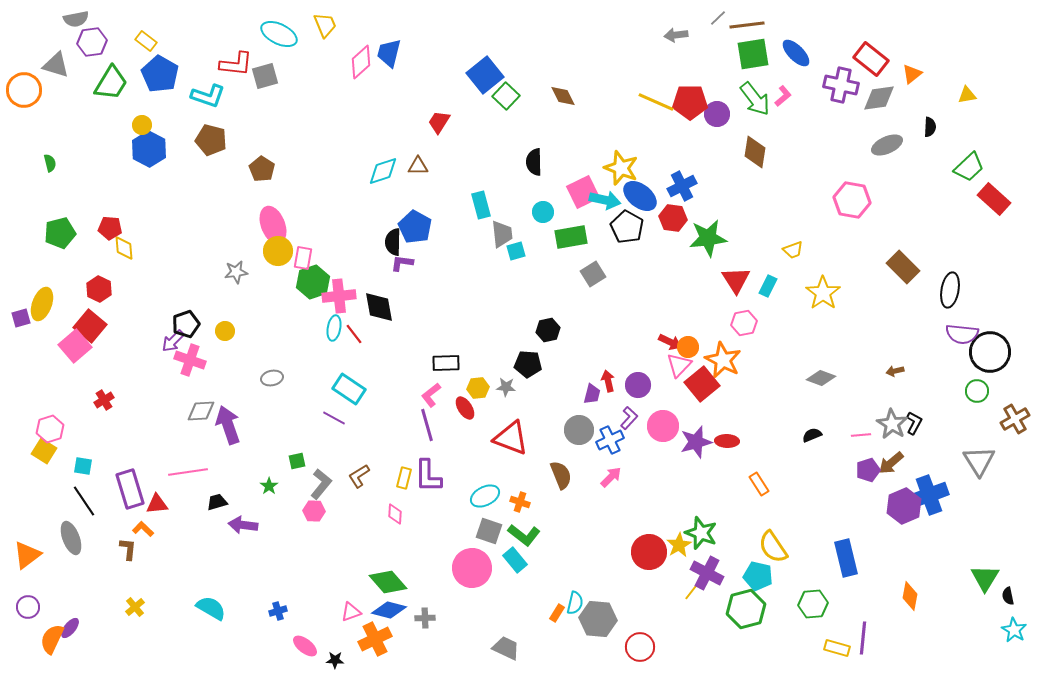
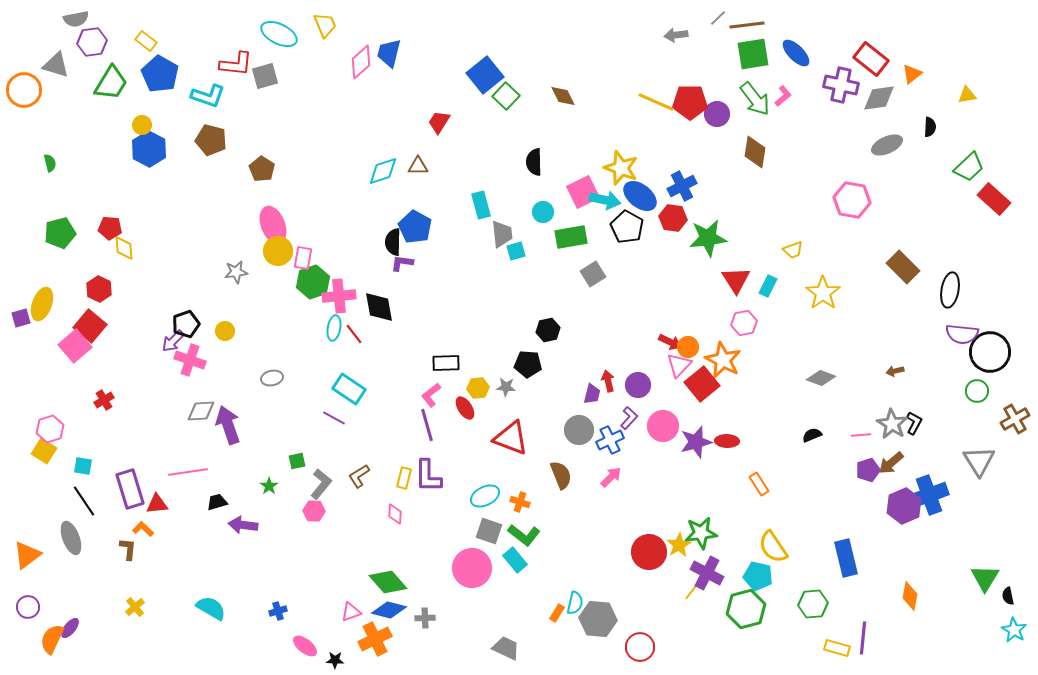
green star at (701, 533): rotated 28 degrees counterclockwise
